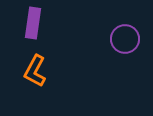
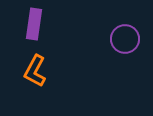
purple rectangle: moved 1 px right, 1 px down
